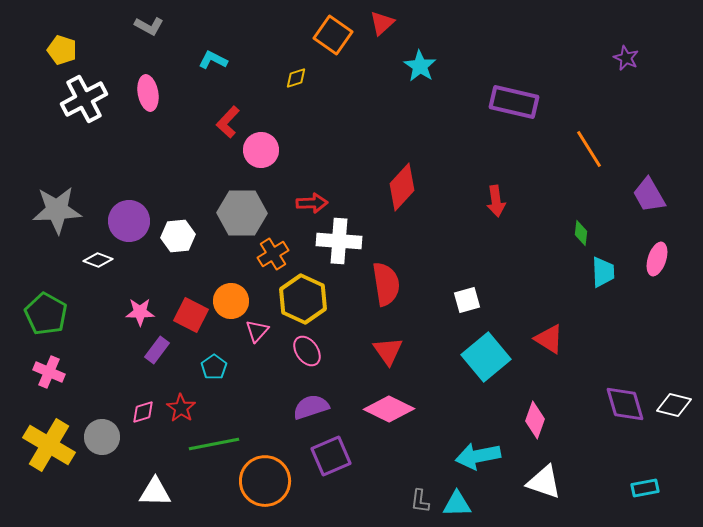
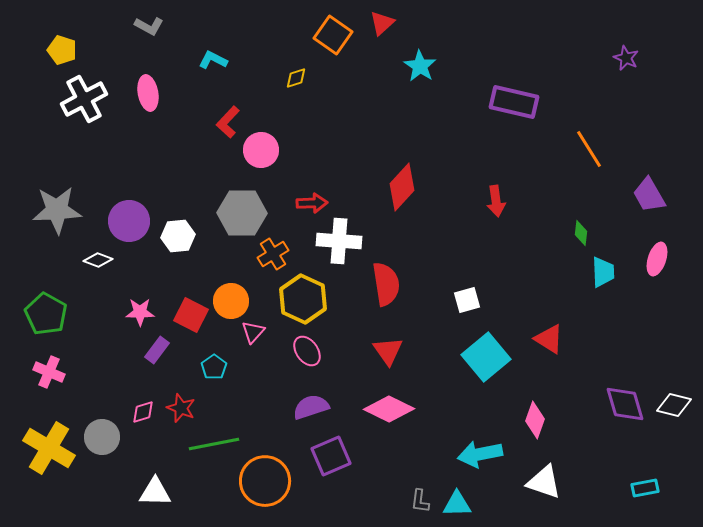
pink triangle at (257, 331): moved 4 px left, 1 px down
red star at (181, 408): rotated 12 degrees counterclockwise
yellow cross at (49, 445): moved 3 px down
cyan arrow at (478, 456): moved 2 px right, 2 px up
